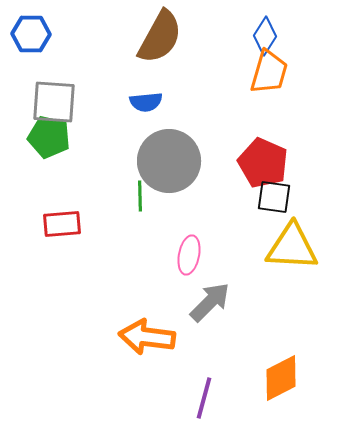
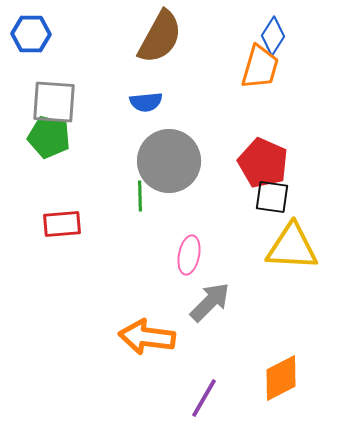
blue diamond: moved 8 px right
orange trapezoid: moved 9 px left, 5 px up
black square: moved 2 px left
purple line: rotated 15 degrees clockwise
